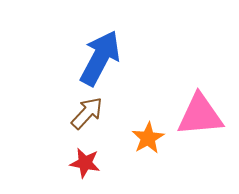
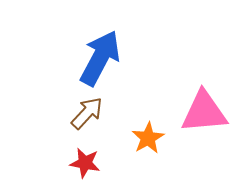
pink triangle: moved 4 px right, 3 px up
